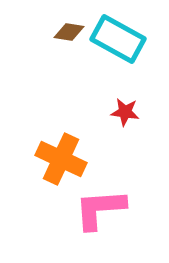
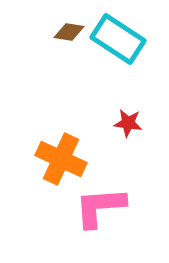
cyan rectangle: rotated 4 degrees clockwise
red star: moved 3 px right, 11 px down
pink L-shape: moved 2 px up
